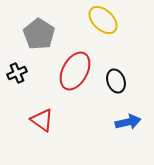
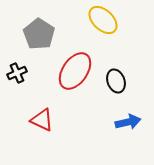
red ellipse: rotated 6 degrees clockwise
red triangle: rotated 10 degrees counterclockwise
